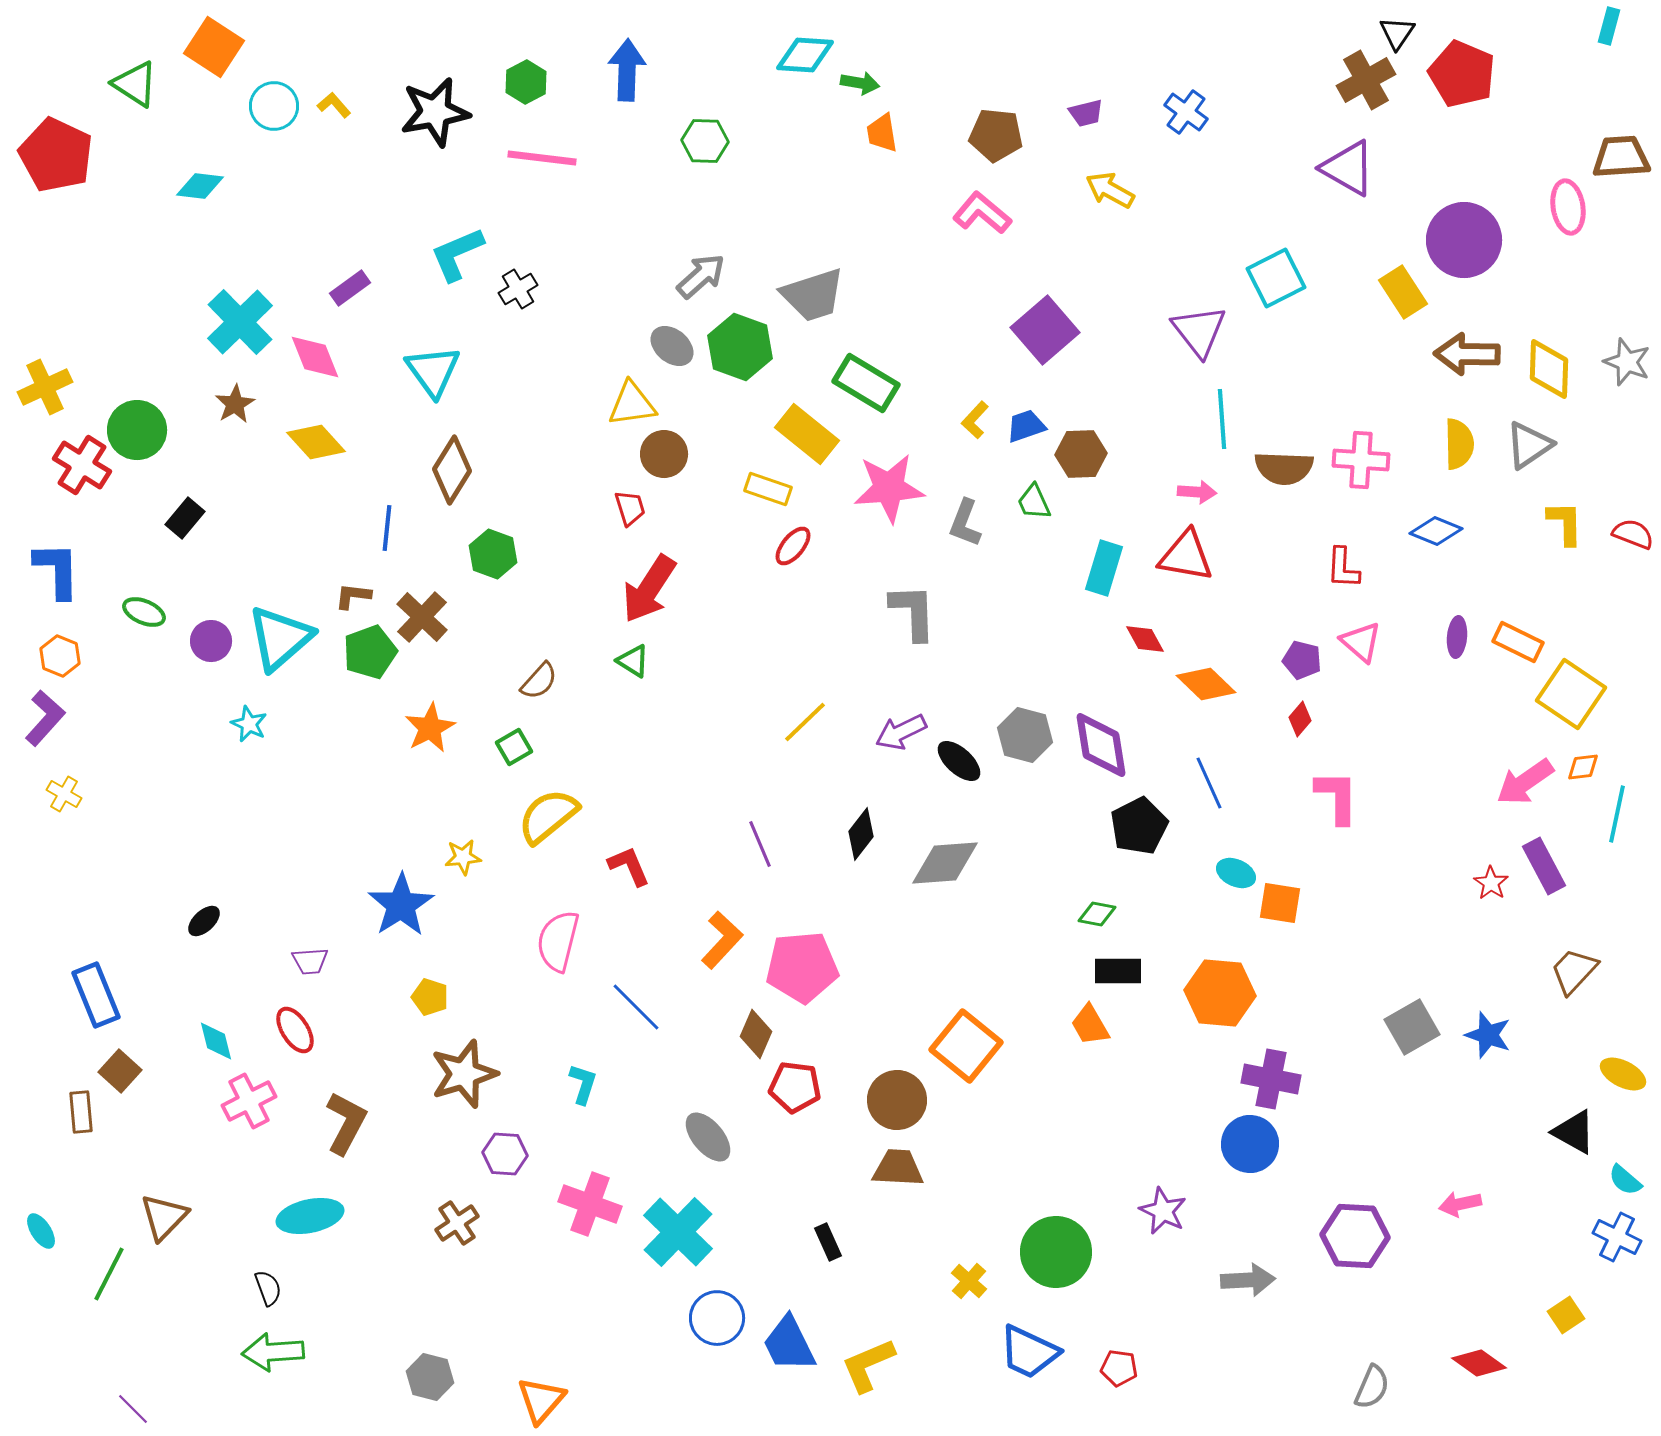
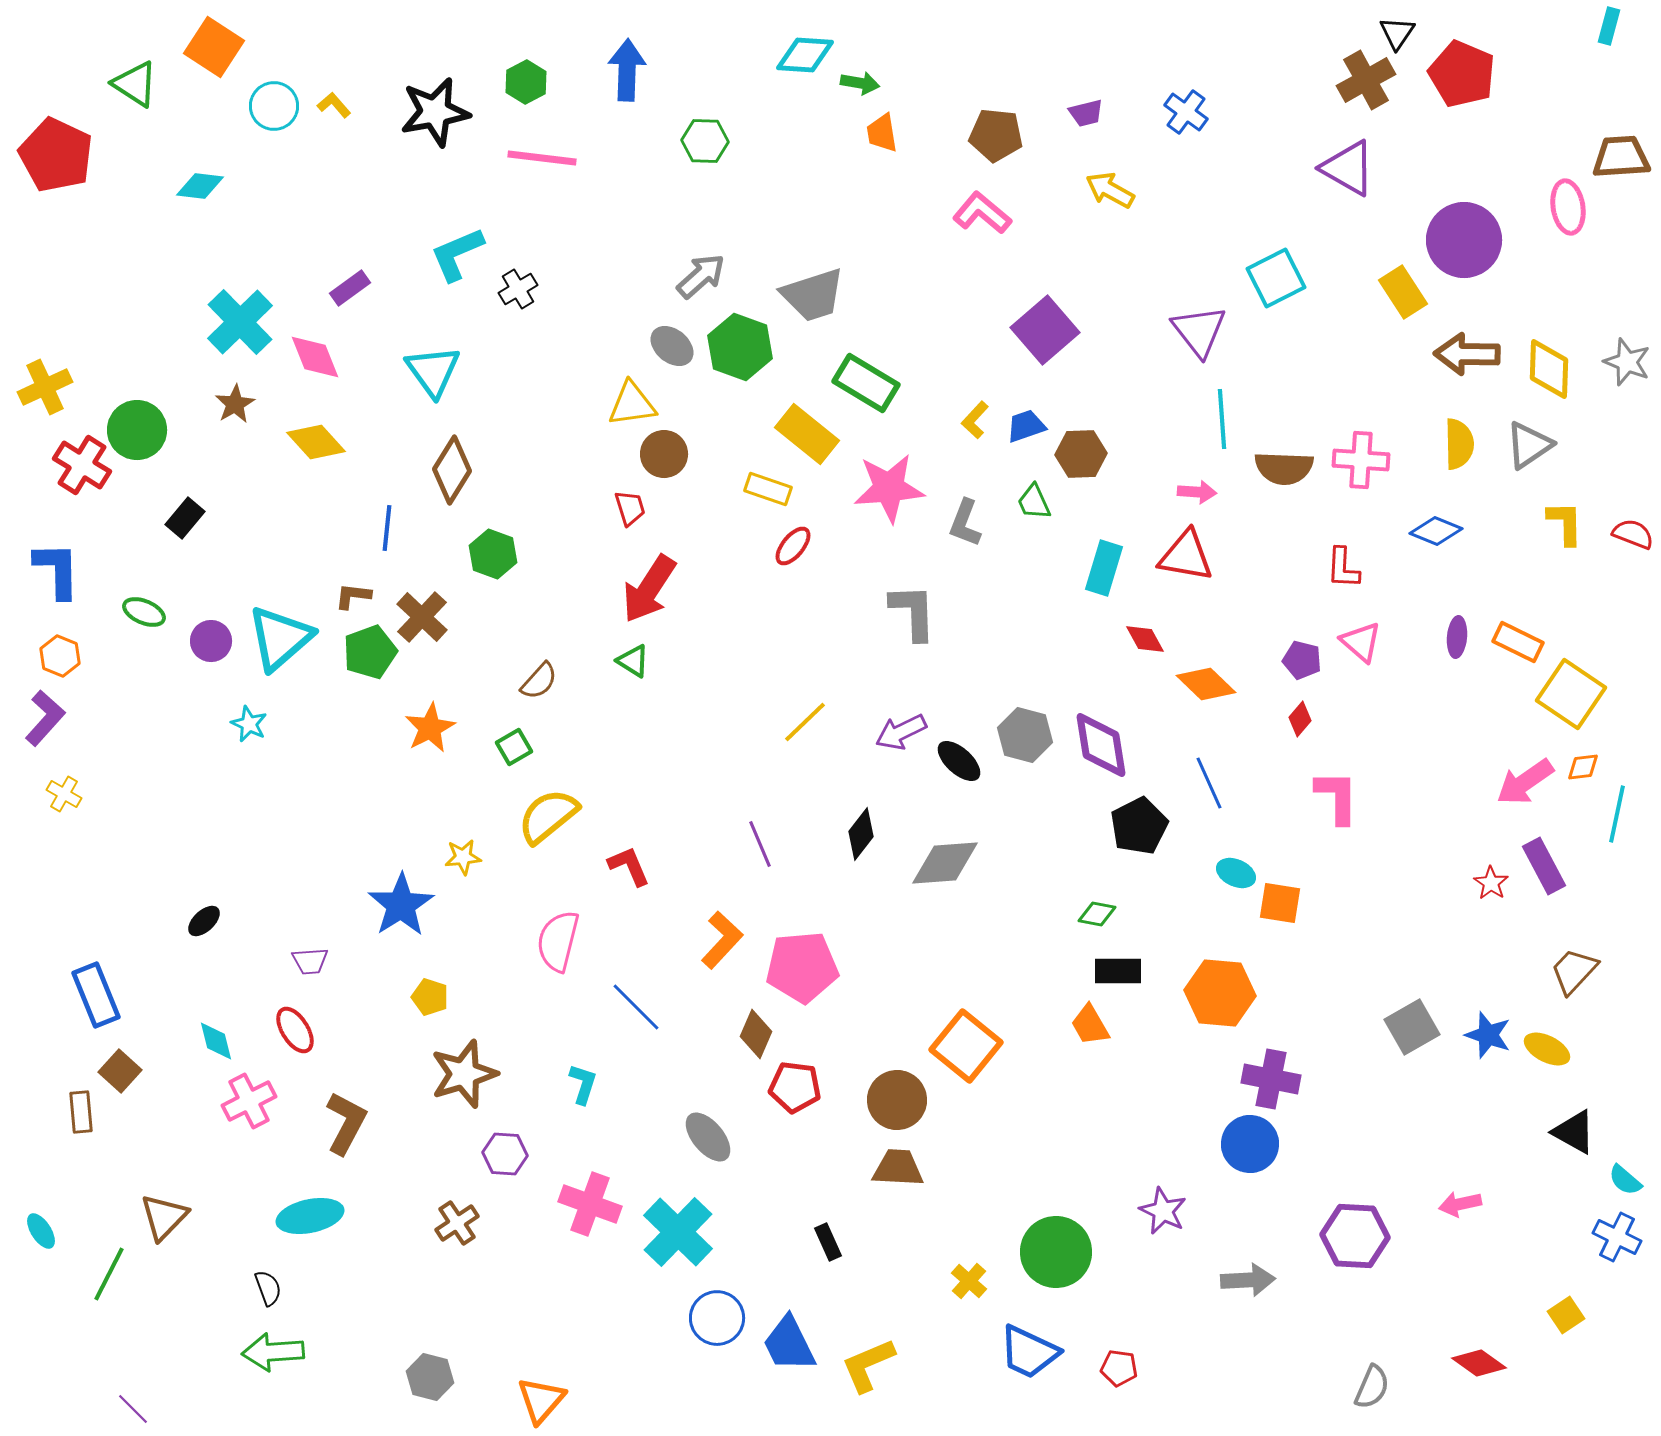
yellow ellipse at (1623, 1074): moved 76 px left, 25 px up
